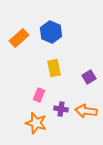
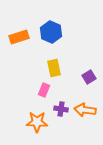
orange rectangle: moved 1 px up; rotated 24 degrees clockwise
pink rectangle: moved 5 px right, 5 px up
orange arrow: moved 1 px left, 1 px up
orange star: moved 1 px right, 1 px up; rotated 15 degrees counterclockwise
